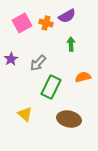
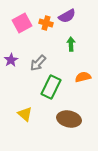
purple star: moved 1 px down
